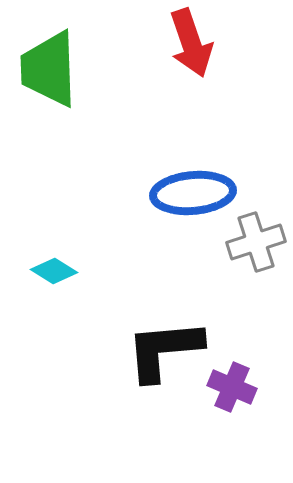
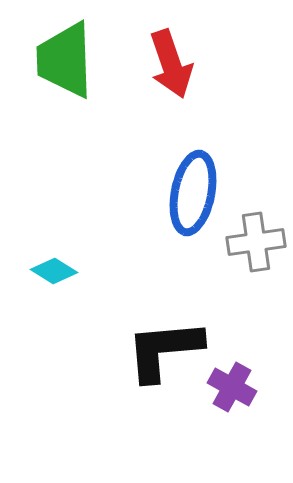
red arrow: moved 20 px left, 21 px down
green trapezoid: moved 16 px right, 9 px up
blue ellipse: rotated 74 degrees counterclockwise
gray cross: rotated 10 degrees clockwise
purple cross: rotated 6 degrees clockwise
